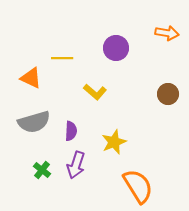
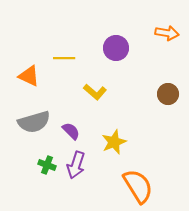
yellow line: moved 2 px right
orange triangle: moved 2 px left, 2 px up
purple semicircle: rotated 48 degrees counterclockwise
green cross: moved 5 px right, 5 px up; rotated 18 degrees counterclockwise
